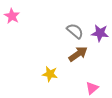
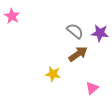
yellow star: moved 3 px right
